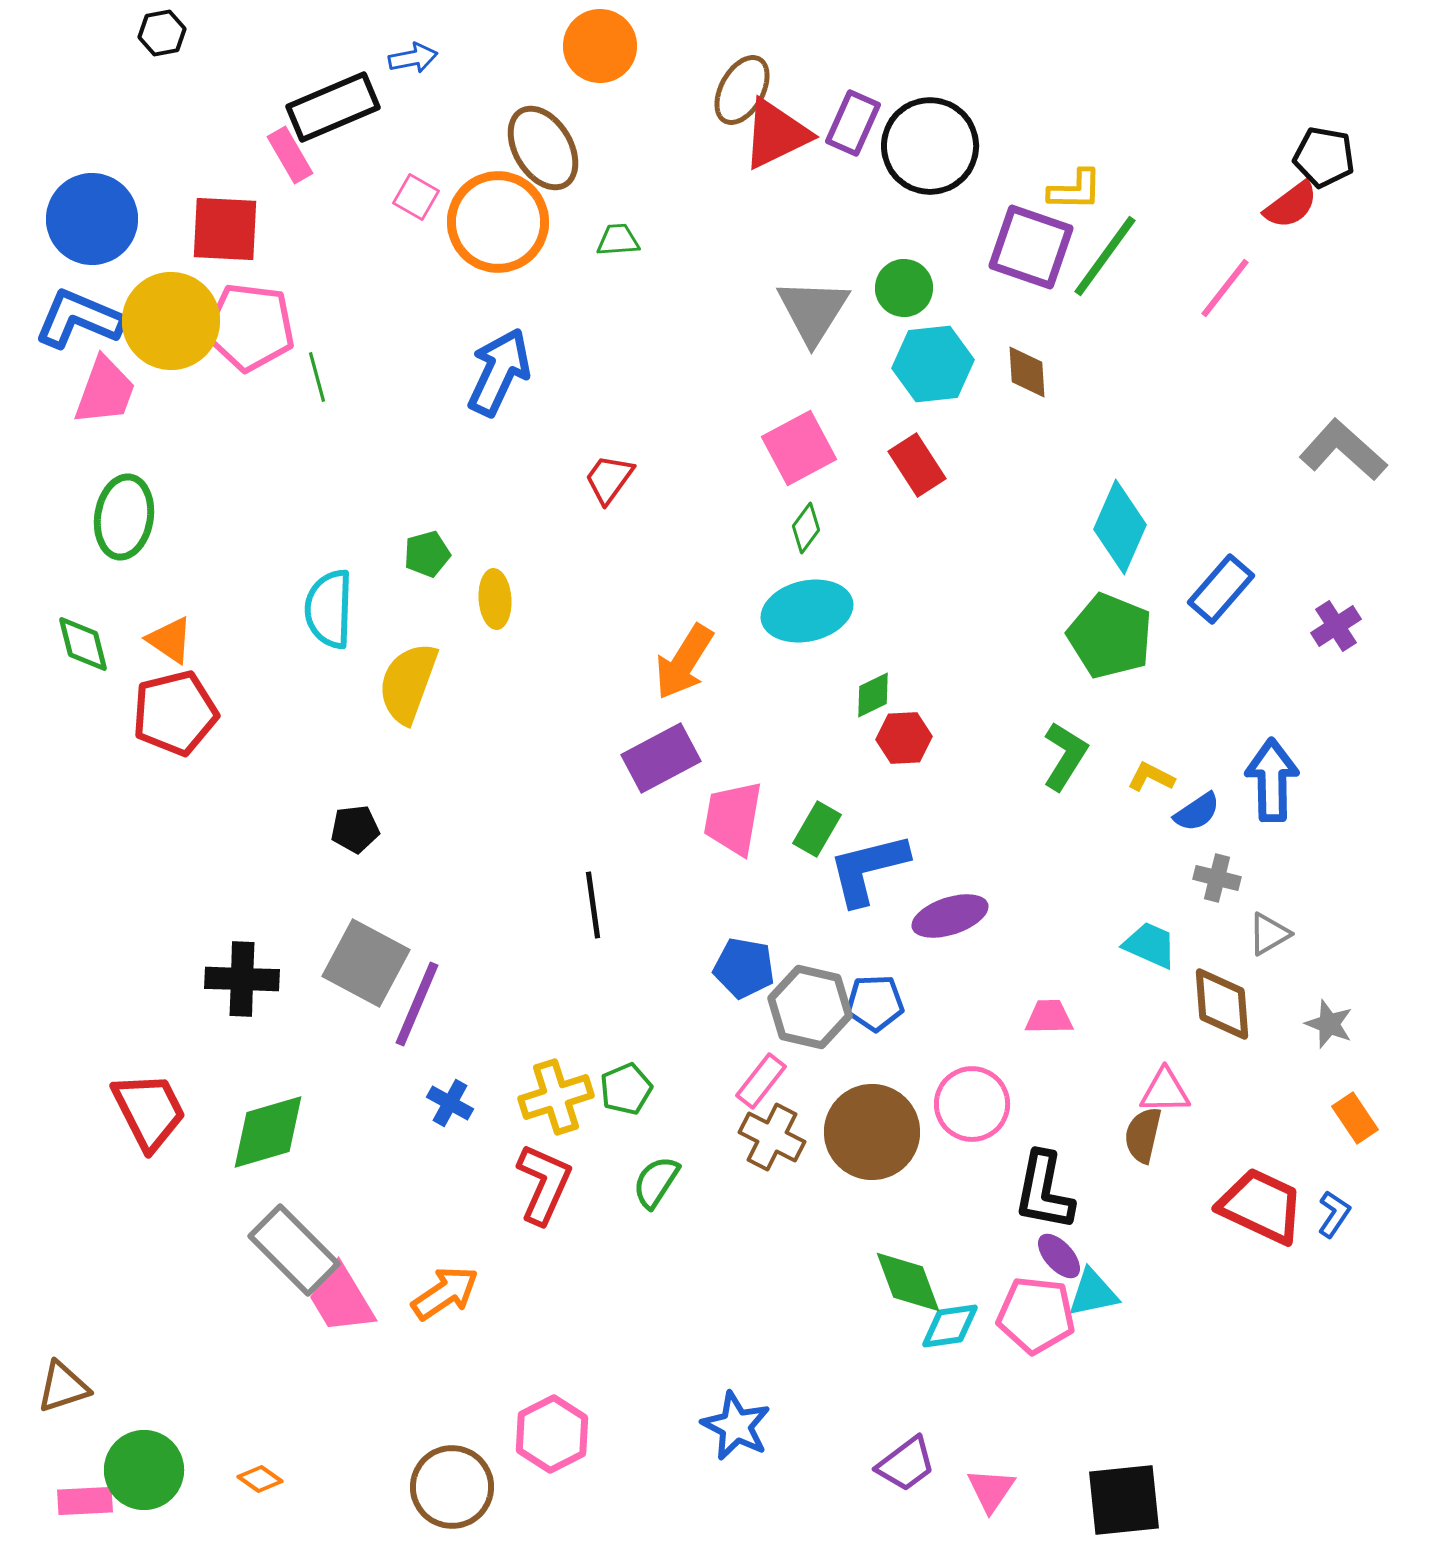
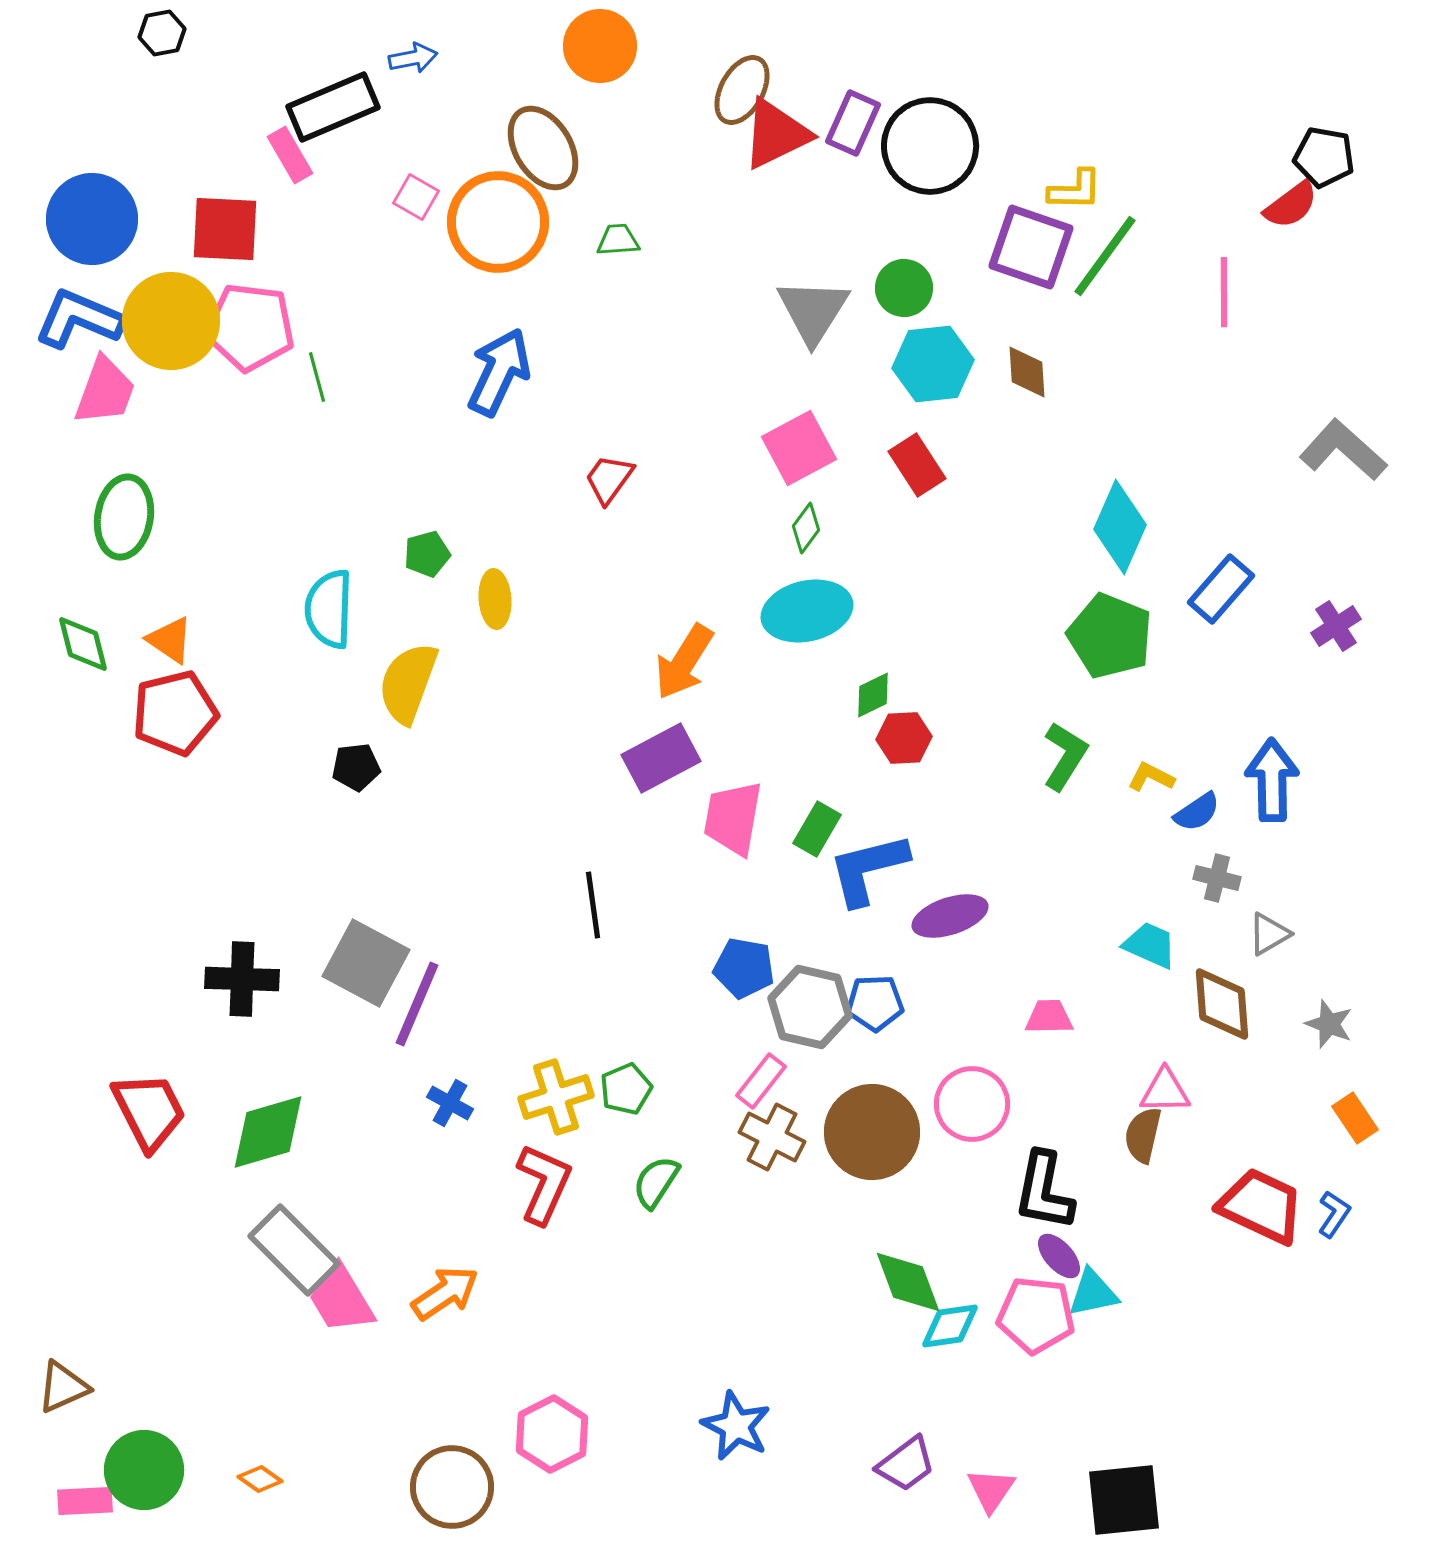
pink line at (1225, 288): moved 1 px left, 4 px down; rotated 38 degrees counterclockwise
black pentagon at (355, 829): moved 1 px right, 62 px up
brown triangle at (63, 1387): rotated 6 degrees counterclockwise
